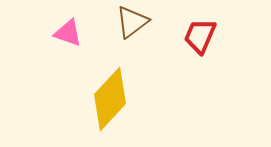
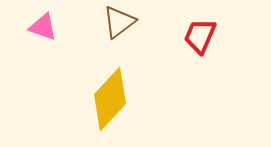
brown triangle: moved 13 px left
pink triangle: moved 25 px left, 6 px up
